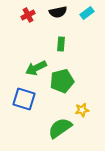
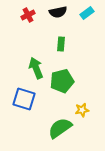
green arrow: rotated 95 degrees clockwise
